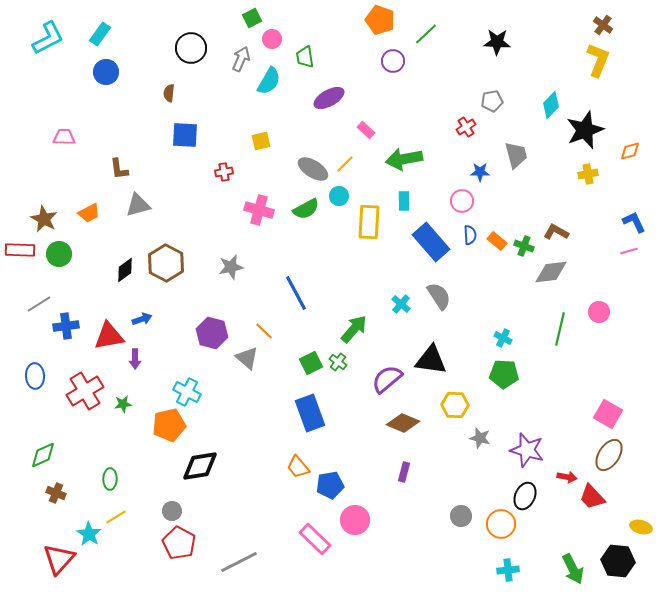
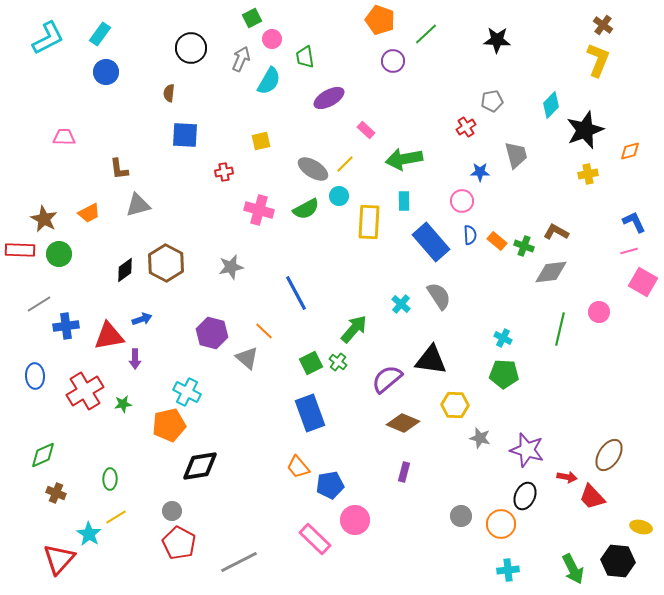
black star at (497, 42): moved 2 px up
pink square at (608, 414): moved 35 px right, 132 px up
